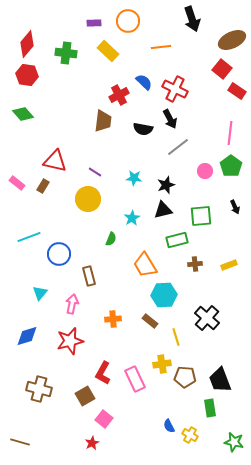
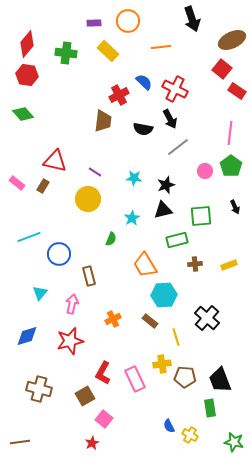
orange cross at (113, 319): rotated 21 degrees counterclockwise
brown line at (20, 442): rotated 24 degrees counterclockwise
